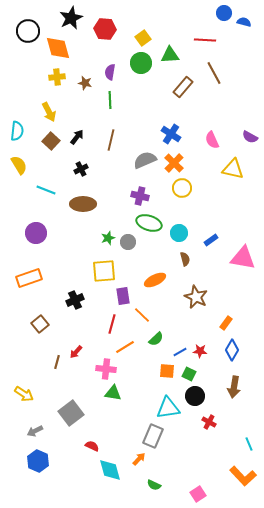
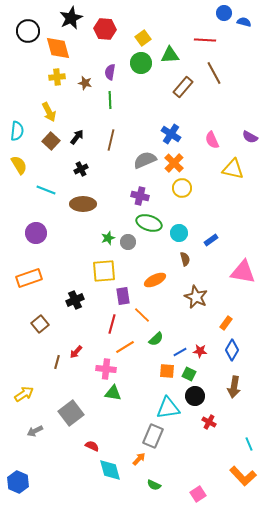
pink triangle at (243, 258): moved 14 px down
yellow arrow at (24, 394): rotated 66 degrees counterclockwise
blue hexagon at (38, 461): moved 20 px left, 21 px down
